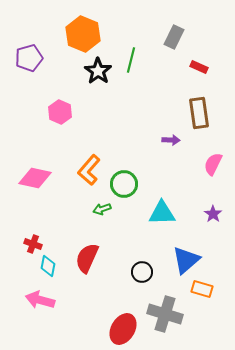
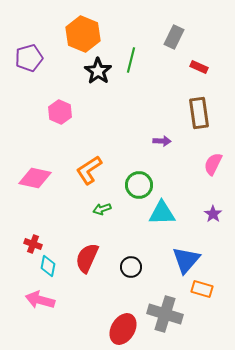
purple arrow: moved 9 px left, 1 px down
orange L-shape: rotated 16 degrees clockwise
green circle: moved 15 px right, 1 px down
blue triangle: rotated 8 degrees counterclockwise
black circle: moved 11 px left, 5 px up
